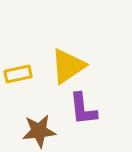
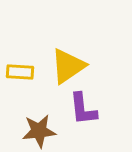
yellow rectangle: moved 2 px right, 2 px up; rotated 16 degrees clockwise
